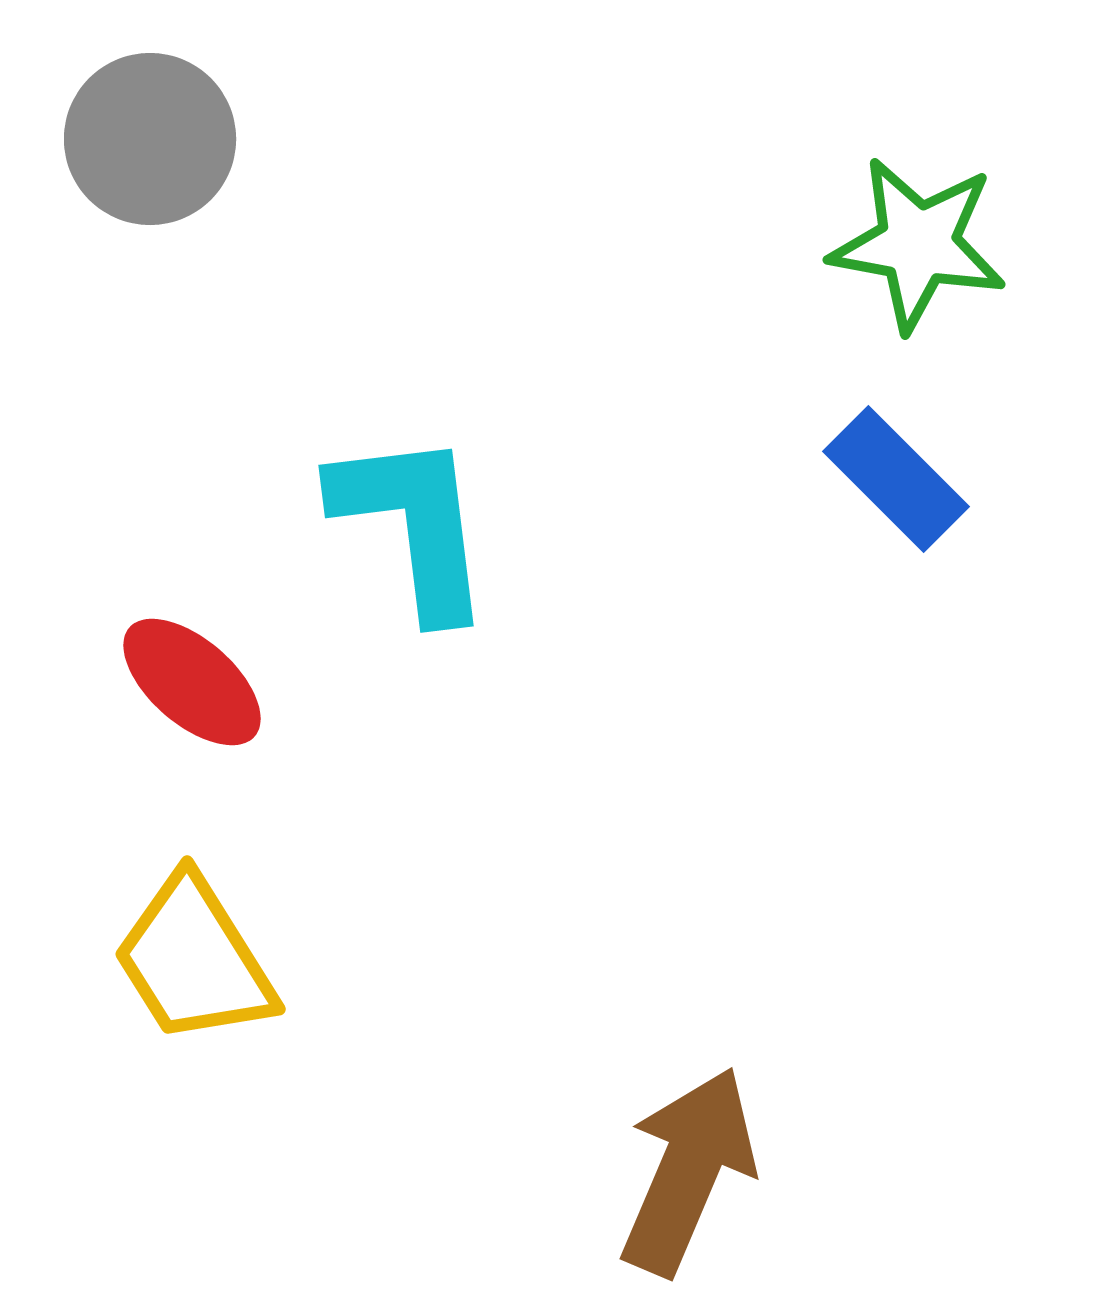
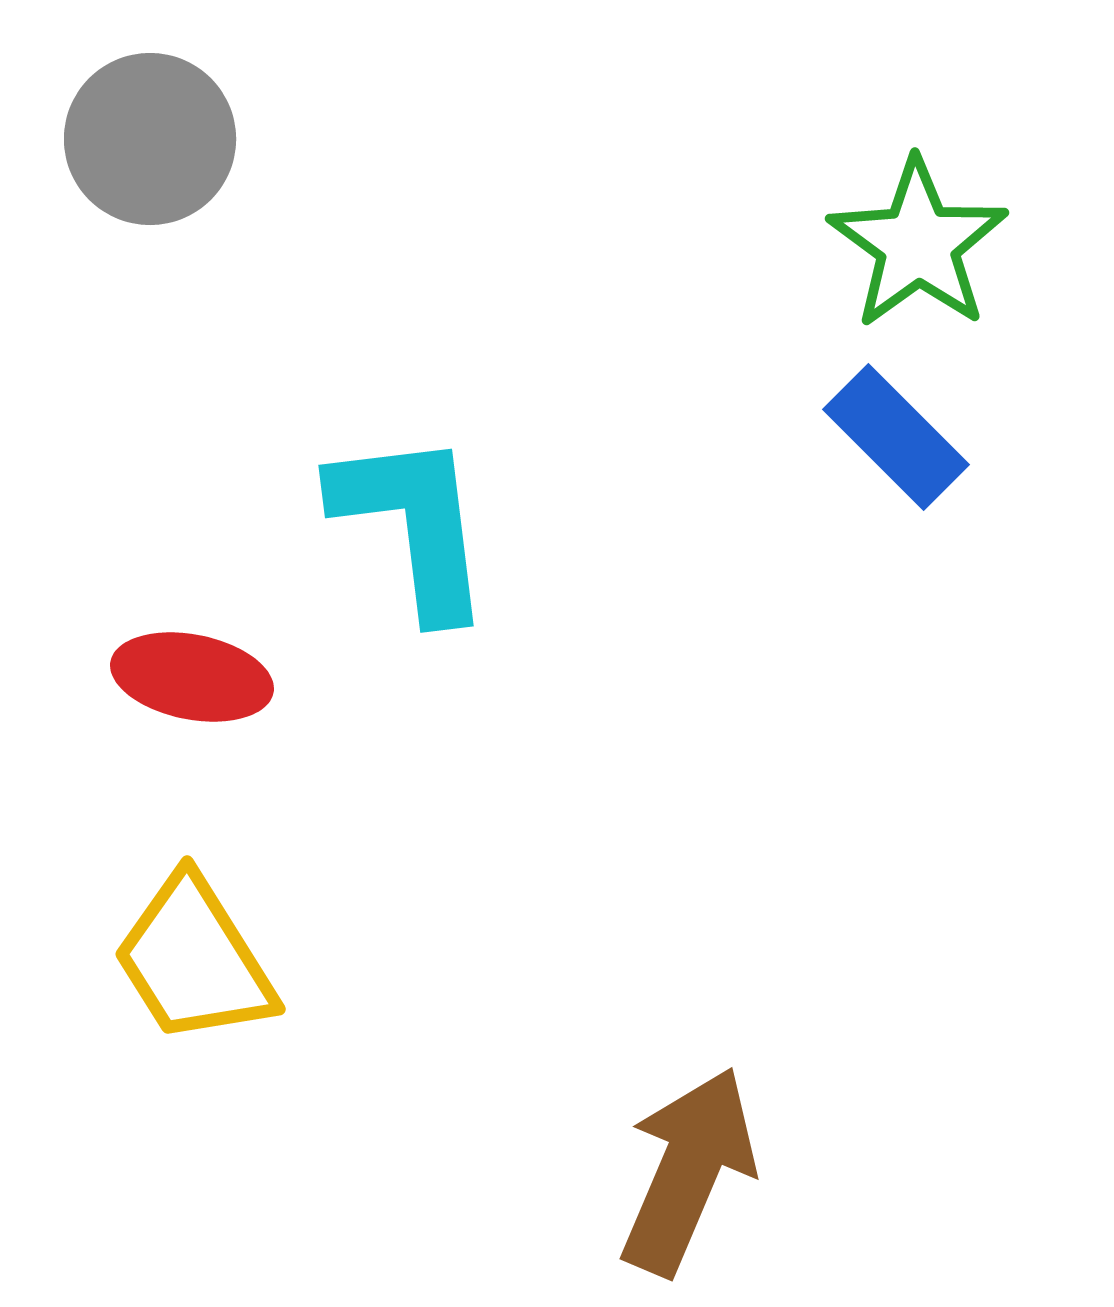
green star: rotated 26 degrees clockwise
blue rectangle: moved 42 px up
red ellipse: moved 5 px up; rotated 30 degrees counterclockwise
